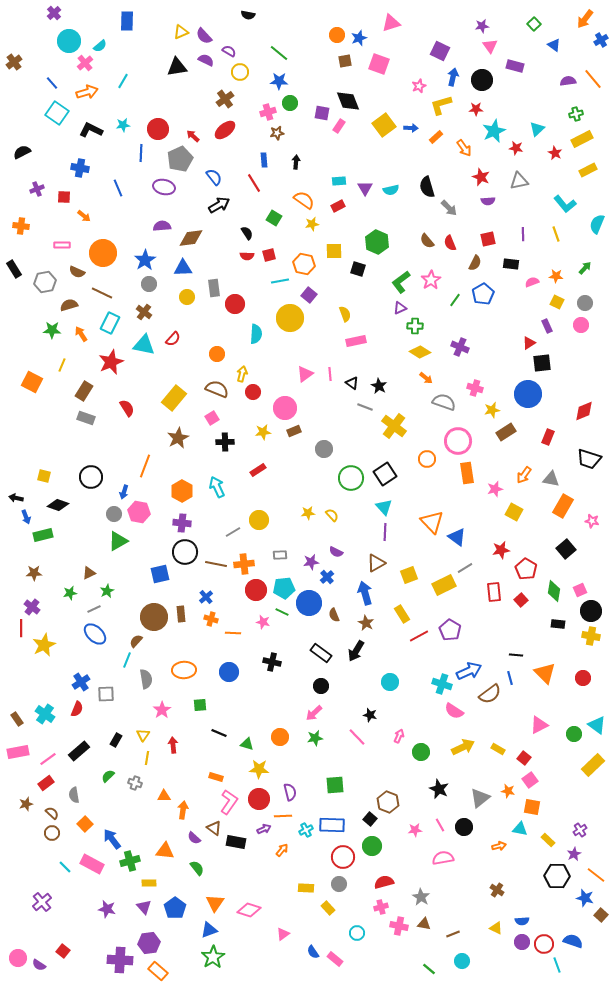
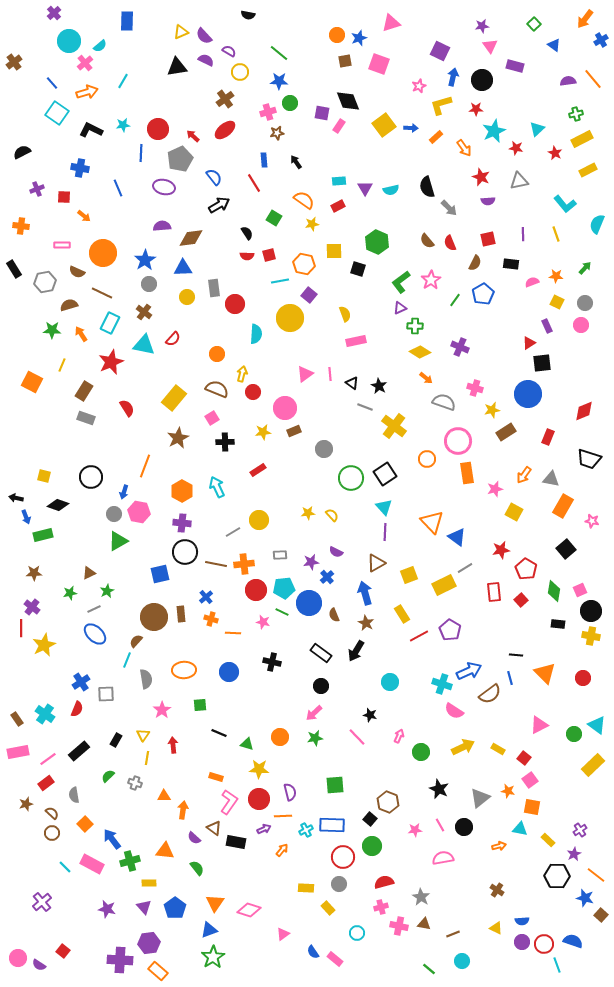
black arrow at (296, 162): rotated 40 degrees counterclockwise
